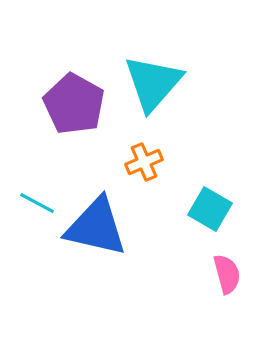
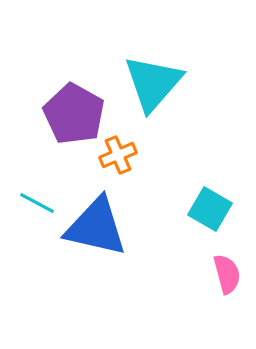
purple pentagon: moved 10 px down
orange cross: moved 26 px left, 7 px up
